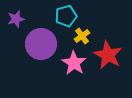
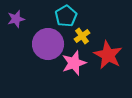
cyan pentagon: rotated 15 degrees counterclockwise
purple circle: moved 7 px right
pink star: rotated 20 degrees clockwise
